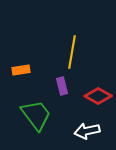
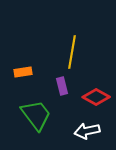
orange rectangle: moved 2 px right, 2 px down
red diamond: moved 2 px left, 1 px down
